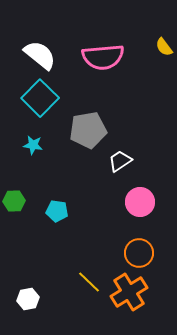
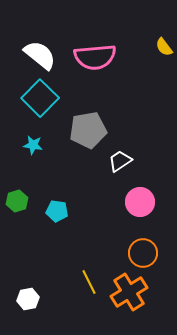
pink semicircle: moved 8 px left
green hexagon: moved 3 px right; rotated 15 degrees counterclockwise
orange circle: moved 4 px right
yellow line: rotated 20 degrees clockwise
